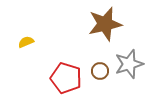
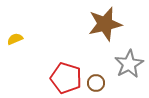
yellow semicircle: moved 11 px left, 3 px up
gray star: rotated 12 degrees counterclockwise
brown circle: moved 4 px left, 12 px down
